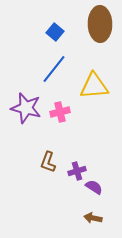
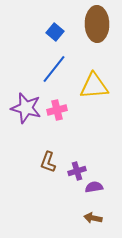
brown ellipse: moved 3 px left
pink cross: moved 3 px left, 2 px up
purple semicircle: rotated 42 degrees counterclockwise
